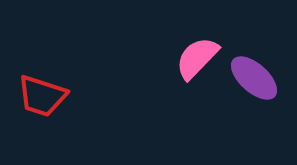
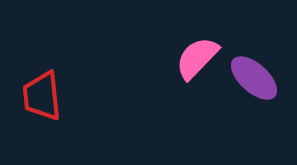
red trapezoid: rotated 66 degrees clockwise
